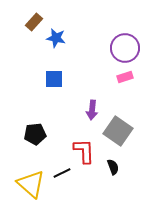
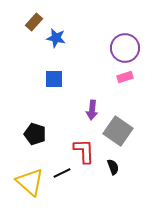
black pentagon: rotated 25 degrees clockwise
yellow triangle: moved 1 px left, 2 px up
